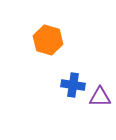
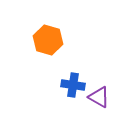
purple triangle: moved 1 px left; rotated 30 degrees clockwise
